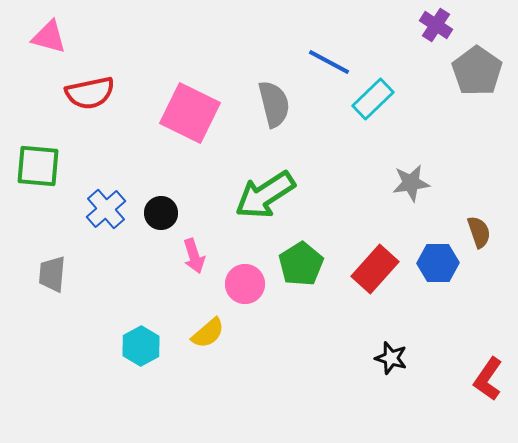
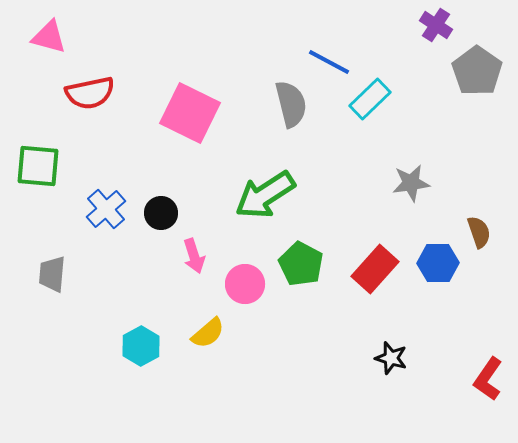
cyan rectangle: moved 3 px left
gray semicircle: moved 17 px right
green pentagon: rotated 12 degrees counterclockwise
